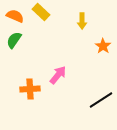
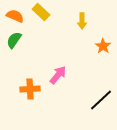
black line: rotated 10 degrees counterclockwise
